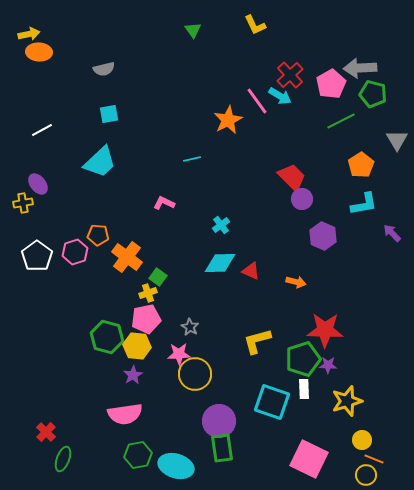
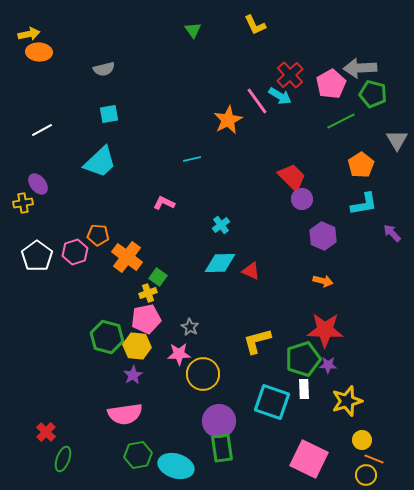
orange arrow at (296, 282): moved 27 px right, 1 px up
yellow circle at (195, 374): moved 8 px right
